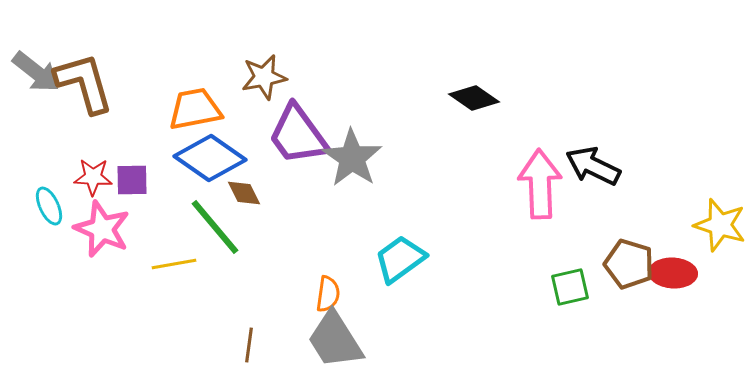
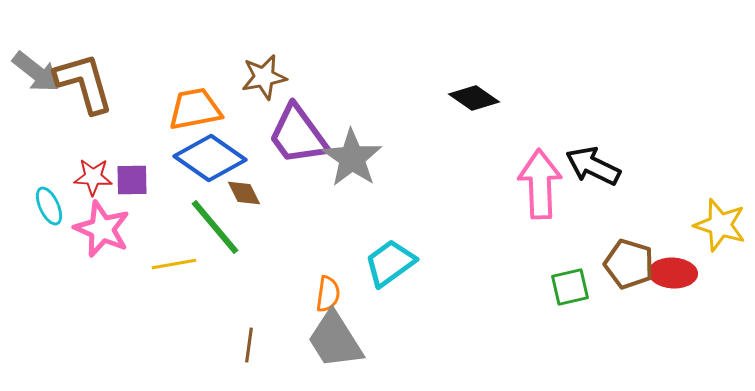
cyan trapezoid: moved 10 px left, 4 px down
